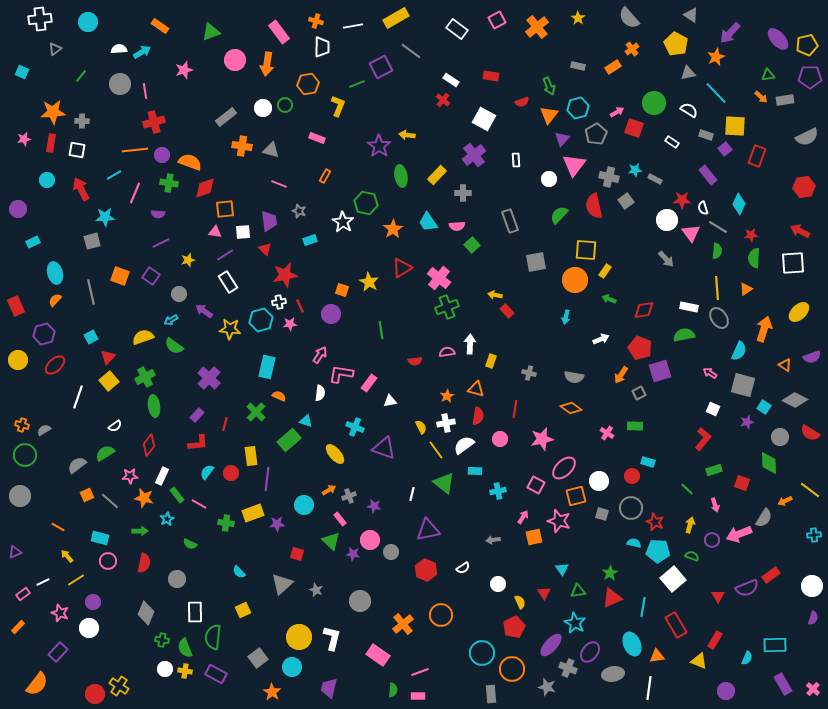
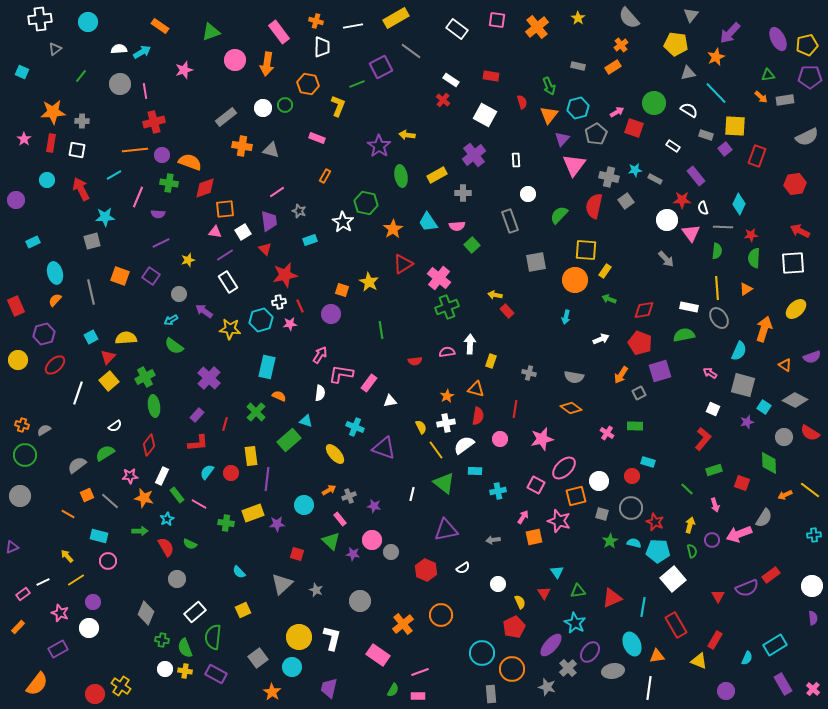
gray triangle at (691, 15): rotated 35 degrees clockwise
pink square at (497, 20): rotated 36 degrees clockwise
purple ellipse at (778, 39): rotated 15 degrees clockwise
yellow pentagon at (676, 44): rotated 20 degrees counterclockwise
orange cross at (632, 49): moved 11 px left, 4 px up
orange hexagon at (308, 84): rotated 20 degrees clockwise
red semicircle at (522, 102): rotated 88 degrees counterclockwise
white square at (484, 119): moved 1 px right, 4 px up
pink star at (24, 139): rotated 24 degrees counterclockwise
white rectangle at (672, 142): moved 1 px right, 4 px down
yellow rectangle at (437, 175): rotated 18 degrees clockwise
purple rectangle at (708, 175): moved 12 px left, 1 px down
white circle at (549, 179): moved 21 px left, 15 px down
pink line at (279, 184): moved 2 px left, 8 px down; rotated 56 degrees counterclockwise
red hexagon at (804, 187): moved 9 px left, 3 px up
pink line at (135, 193): moved 3 px right, 4 px down
red semicircle at (594, 206): rotated 25 degrees clockwise
purple circle at (18, 209): moved 2 px left, 9 px up
gray line at (718, 227): moved 5 px right; rotated 30 degrees counterclockwise
white square at (243, 232): rotated 28 degrees counterclockwise
red triangle at (402, 268): moved 1 px right, 4 px up
yellow ellipse at (799, 312): moved 3 px left, 3 px up
yellow semicircle at (143, 337): moved 17 px left, 1 px down; rotated 15 degrees clockwise
red pentagon at (640, 348): moved 5 px up
white line at (78, 397): moved 4 px up
gray circle at (780, 437): moved 4 px right
orange arrow at (785, 501): moved 6 px up
orange line at (58, 527): moved 10 px right, 13 px up
purple triangle at (428, 530): moved 18 px right
cyan rectangle at (100, 538): moved 1 px left, 2 px up
pink circle at (370, 540): moved 2 px right
purple triangle at (15, 552): moved 3 px left, 5 px up
green semicircle at (692, 556): moved 5 px up; rotated 56 degrees clockwise
red semicircle at (144, 563): moved 22 px right, 16 px up; rotated 42 degrees counterclockwise
cyan triangle at (562, 569): moved 5 px left, 3 px down
green star at (610, 573): moved 32 px up
white rectangle at (195, 612): rotated 50 degrees clockwise
purple semicircle at (813, 618): rotated 24 degrees counterclockwise
cyan rectangle at (775, 645): rotated 30 degrees counterclockwise
purple rectangle at (58, 652): moved 3 px up; rotated 18 degrees clockwise
gray cross at (568, 668): rotated 24 degrees clockwise
gray ellipse at (613, 674): moved 3 px up
yellow cross at (119, 686): moved 2 px right
green semicircle at (393, 690): rotated 24 degrees clockwise
